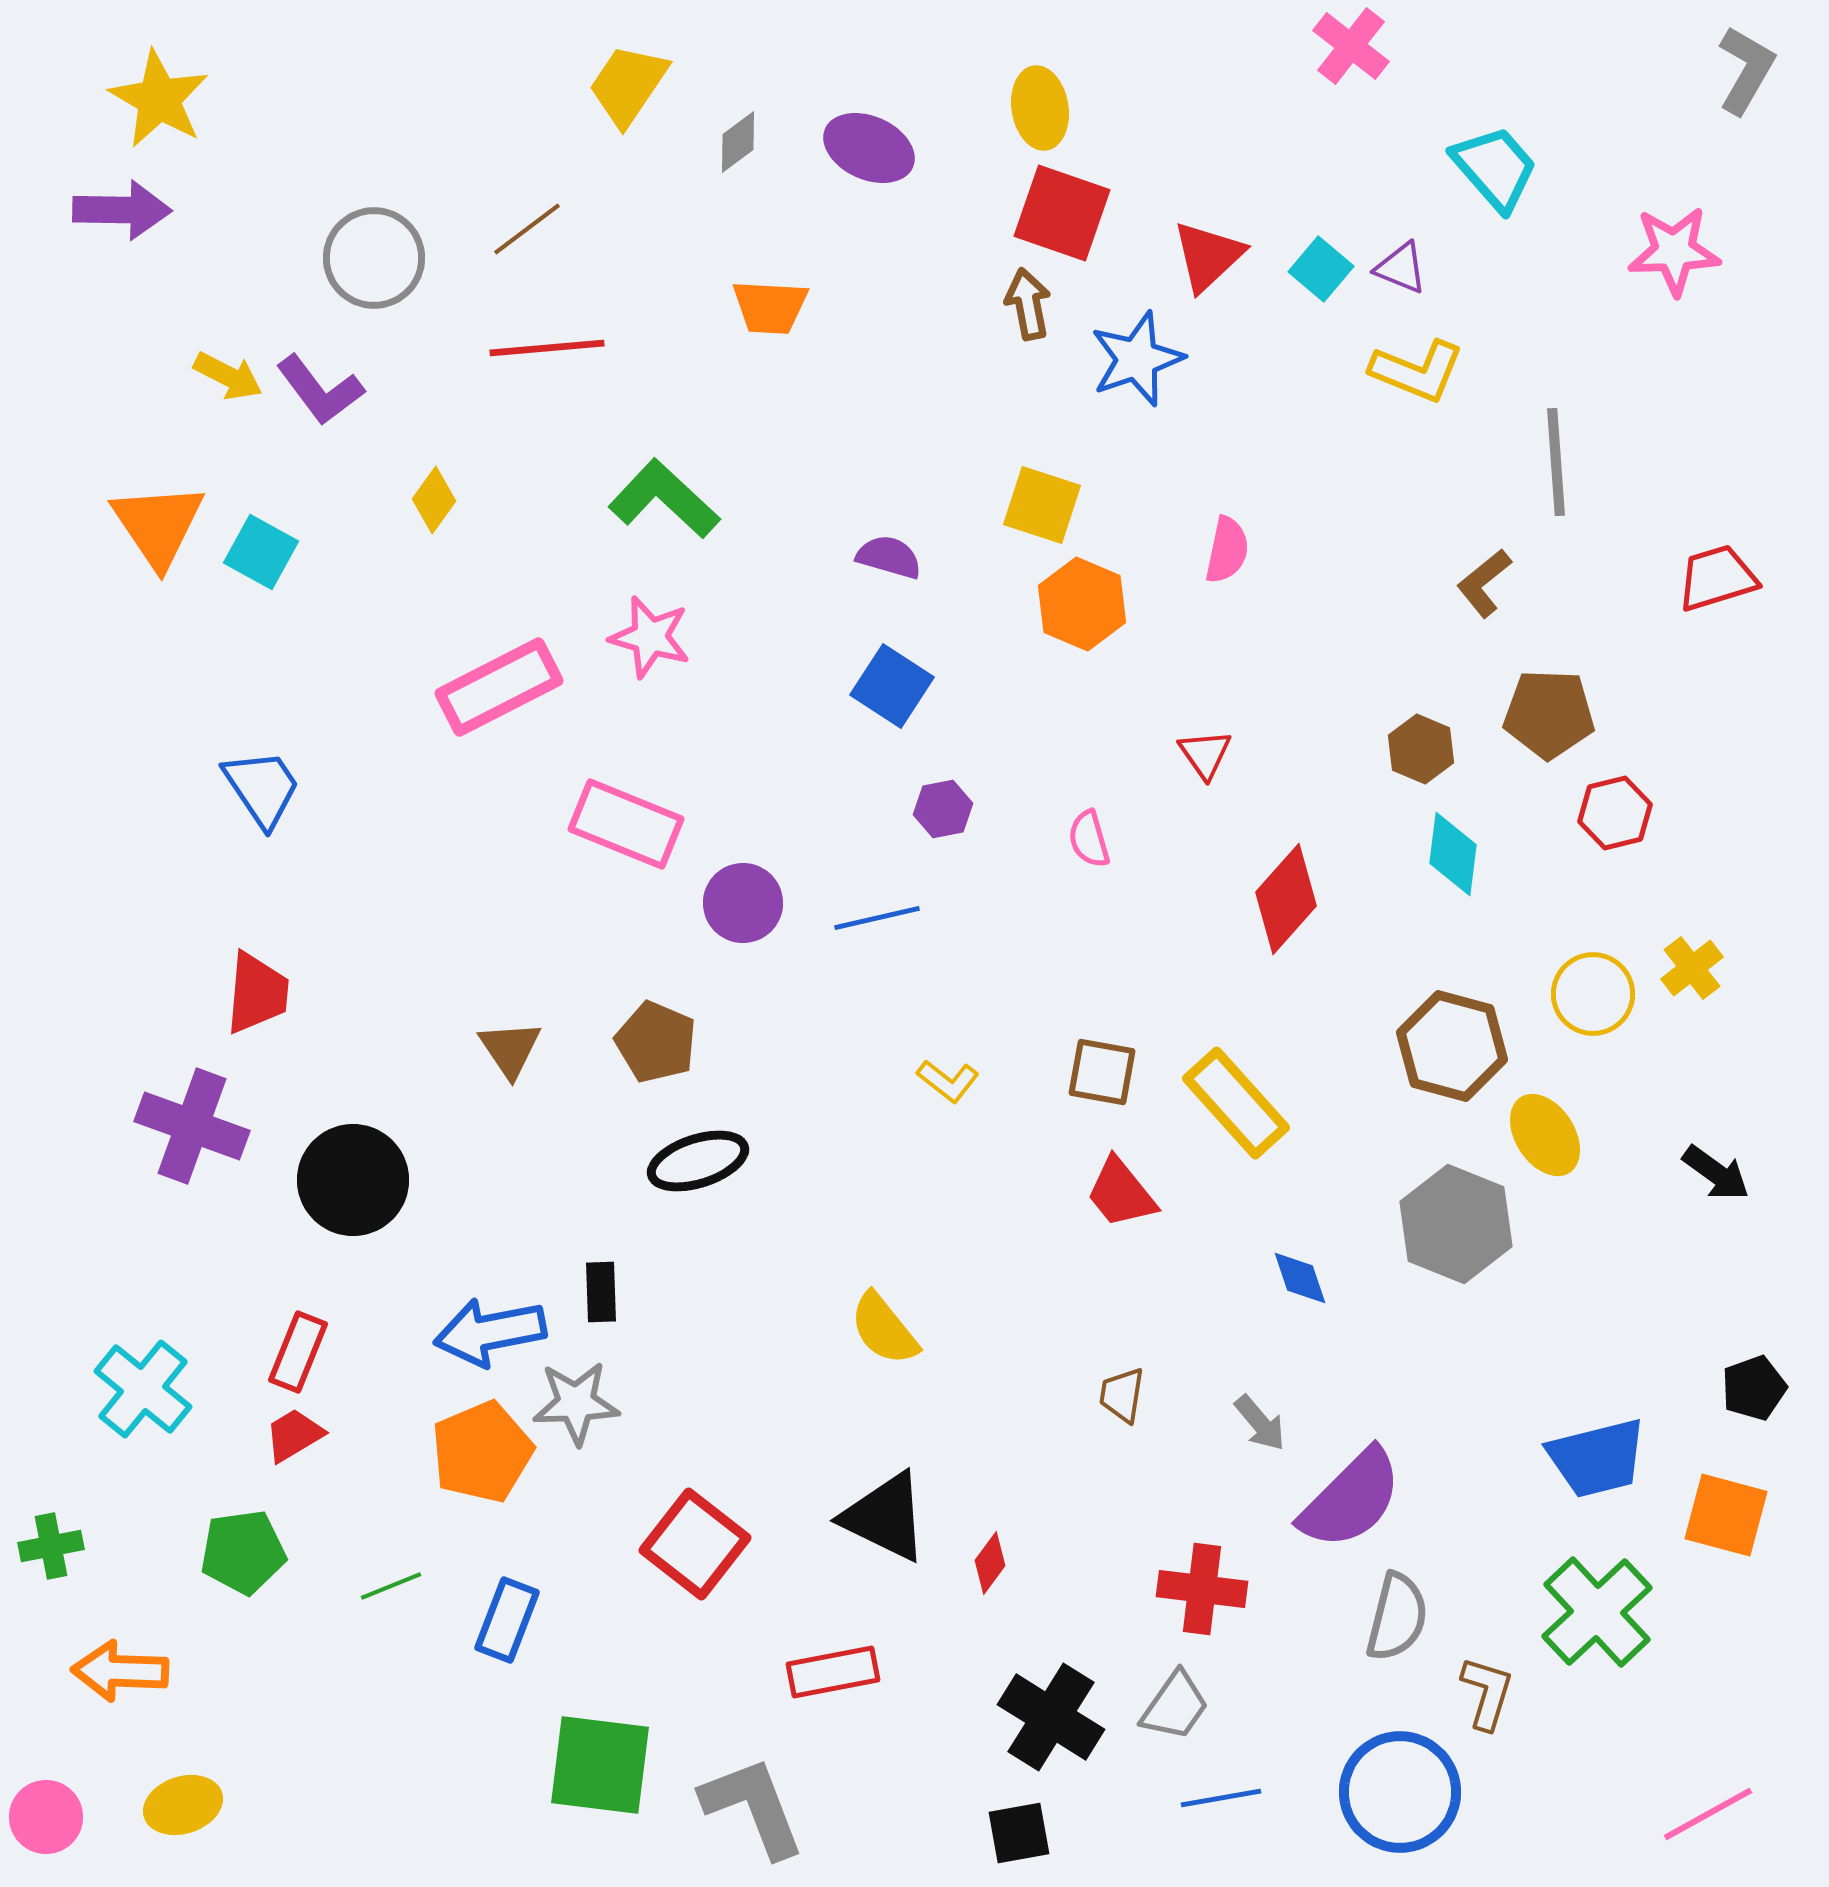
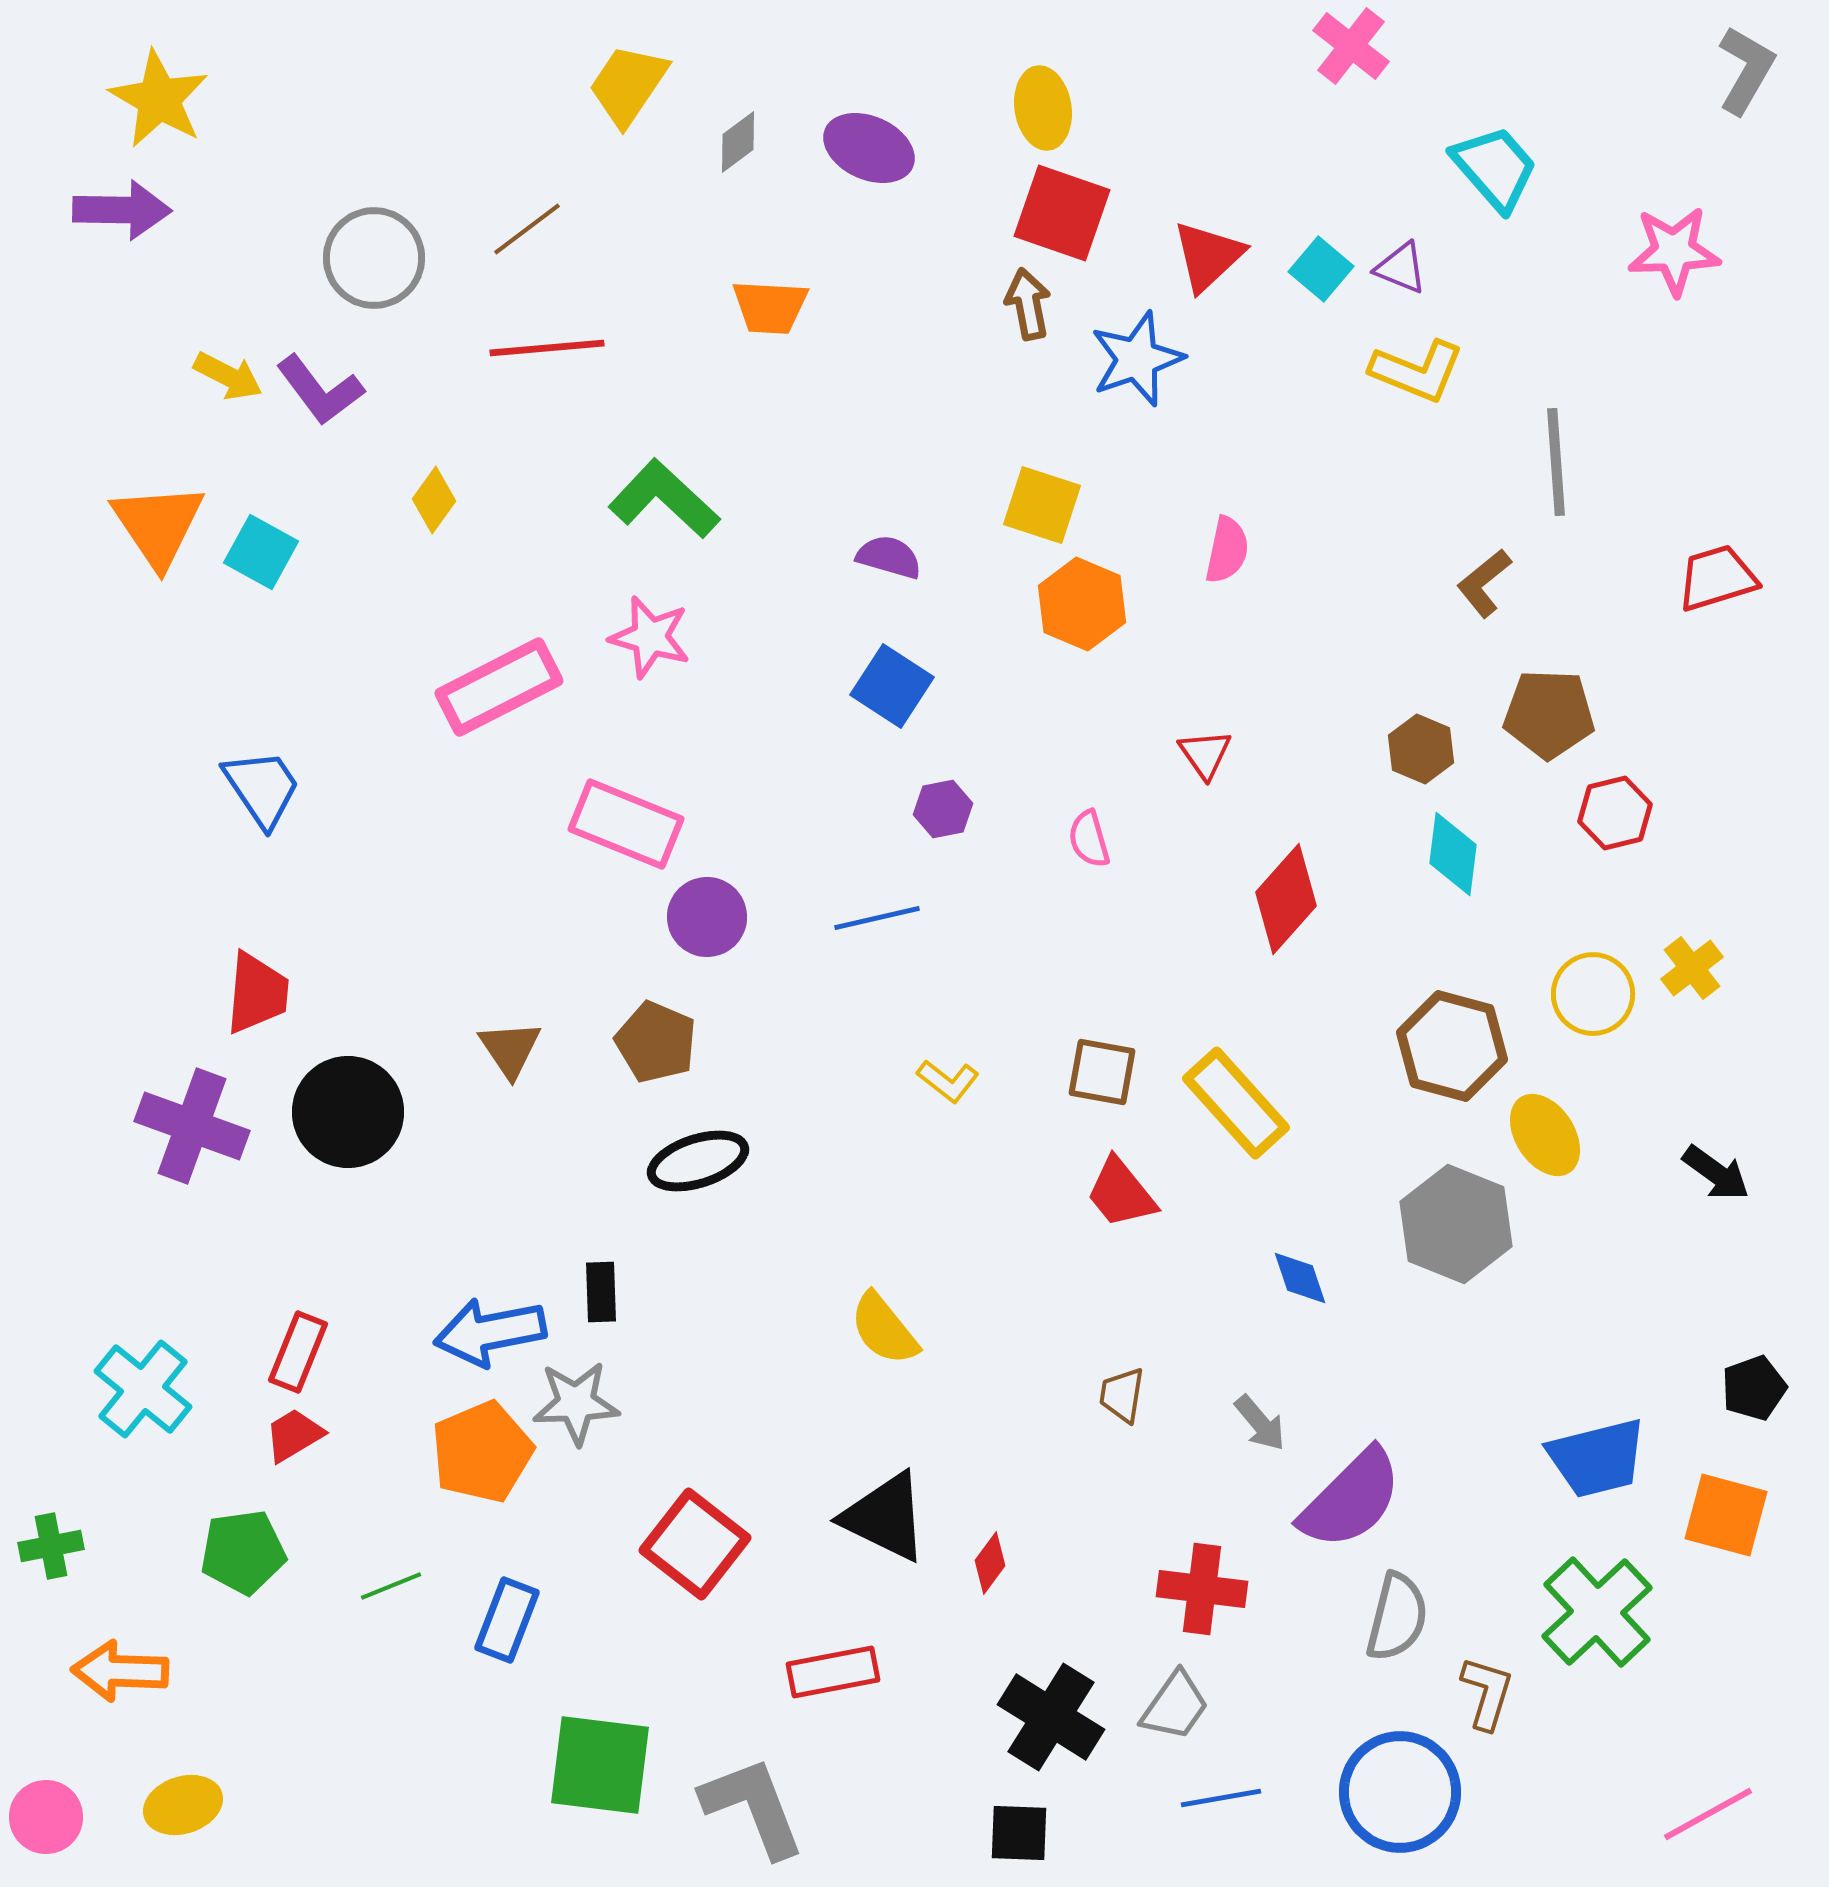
yellow ellipse at (1040, 108): moved 3 px right
purple circle at (743, 903): moved 36 px left, 14 px down
black circle at (353, 1180): moved 5 px left, 68 px up
black square at (1019, 1833): rotated 12 degrees clockwise
